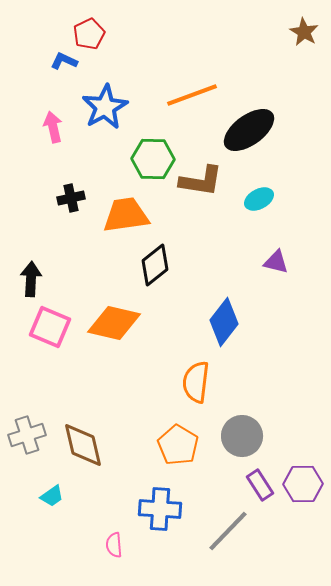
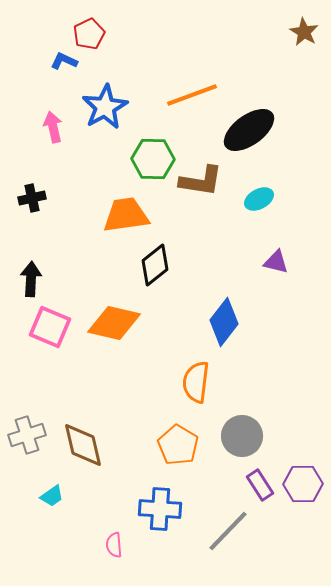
black cross: moved 39 px left
